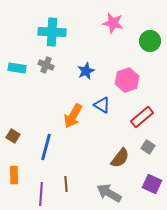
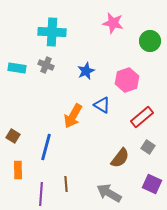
orange rectangle: moved 4 px right, 5 px up
